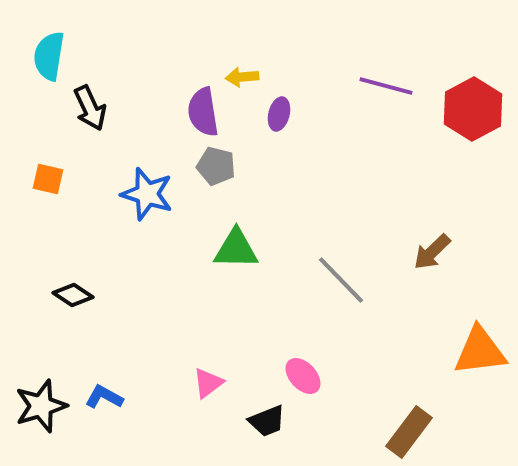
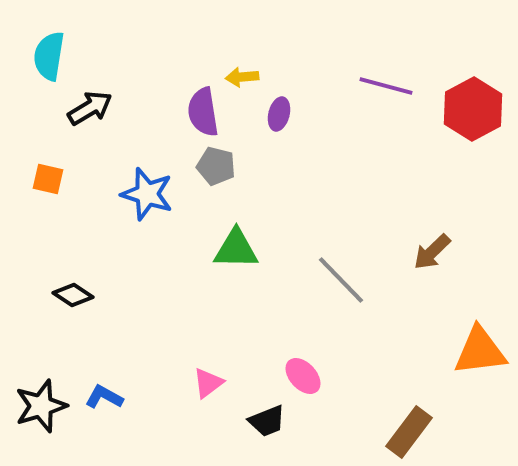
black arrow: rotated 96 degrees counterclockwise
